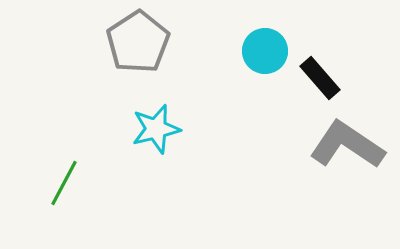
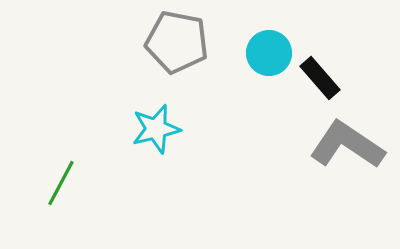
gray pentagon: moved 39 px right; rotated 28 degrees counterclockwise
cyan circle: moved 4 px right, 2 px down
green line: moved 3 px left
